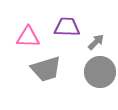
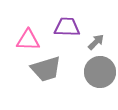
pink triangle: moved 3 px down
